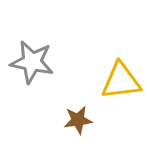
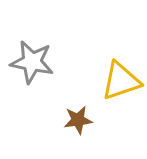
yellow triangle: rotated 12 degrees counterclockwise
